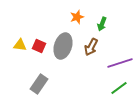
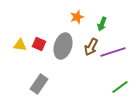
red square: moved 2 px up
purple line: moved 7 px left, 11 px up
green line: moved 1 px right, 1 px up
